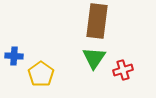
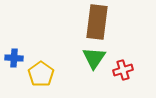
brown rectangle: moved 1 px down
blue cross: moved 2 px down
